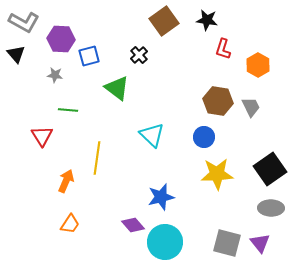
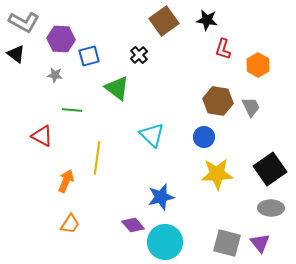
black triangle: rotated 12 degrees counterclockwise
green line: moved 4 px right
red triangle: rotated 30 degrees counterclockwise
